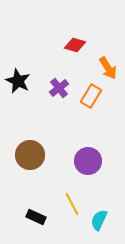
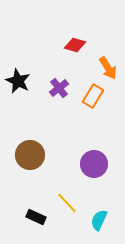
orange rectangle: moved 2 px right
purple circle: moved 6 px right, 3 px down
yellow line: moved 5 px left, 1 px up; rotated 15 degrees counterclockwise
